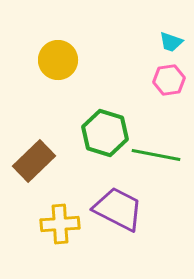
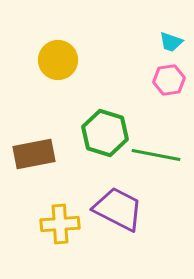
brown rectangle: moved 7 px up; rotated 33 degrees clockwise
